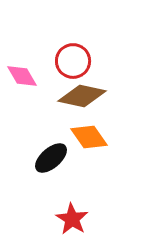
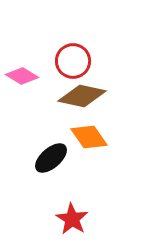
pink diamond: rotated 28 degrees counterclockwise
